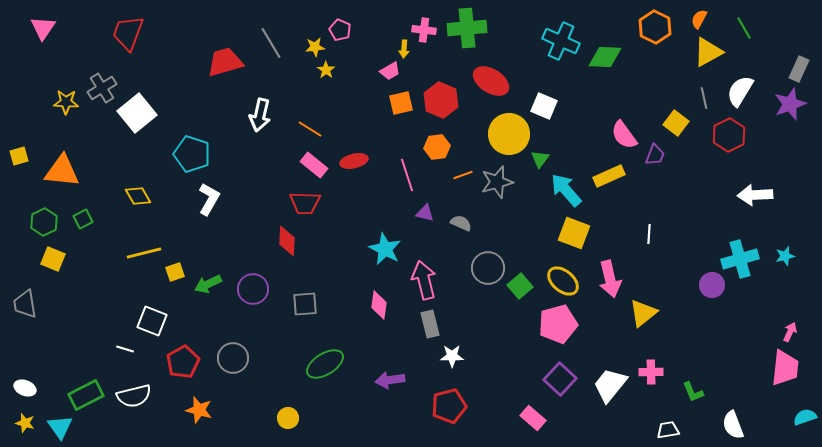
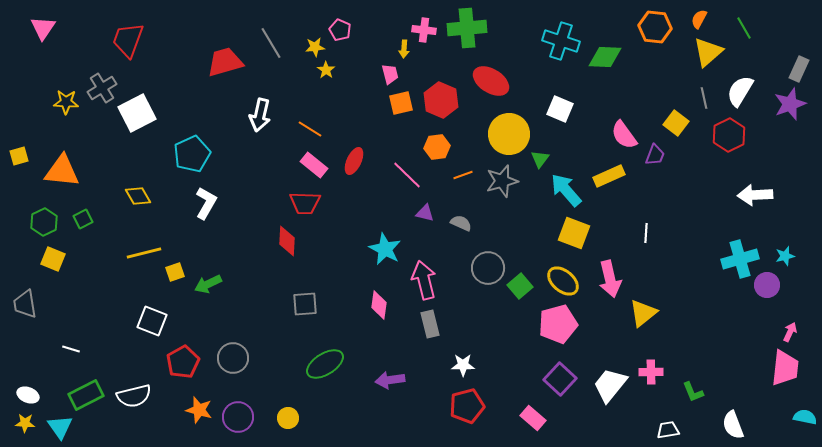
orange hexagon at (655, 27): rotated 20 degrees counterclockwise
red trapezoid at (128, 33): moved 7 px down
cyan cross at (561, 41): rotated 6 degrees counterclockwise
yellow triangle at (708, 52): rotated 12 degrees counterclockwise
pink trapezoid at (390, 71): moved 3 px down; rotated 75 degrees counterclockwise
white square at (544, 106): moved 16 px right, 3 px down
white square at (137, 113): rotated 12 degrees clockwise
cyan pentagon at (192, 154): rotated 30 degrees clockwise
red ellipse at (354, 161): rotated 52 degrees counterclockwise
pink line at (407, 175): rotated 28 degrees counterclockwise
gray star at (497, 182): moved 5 px right, 1 px up
white L-shape at (209, 199): moved 3 px left, 4 px down
white line at (649, 234): moved 3 px left, 1 px up
purple circle at (712, 285): moved 55 px right
purple circle at (253, 289): moved 15 px left, 128 px down
white line at (125, 349): moved 54 px left
white star at (452, 356): moved 11 px right, 9 px down
white ellipse at (25, 388): moved 3 px right, 7 px down
red pentagon at (449, 406): moved 18 px right
cyan semicircle at (805, 417): rotated 30 degrees clockwise
yellow star at (25, 423): rotated 12 degrees counterclockwise
